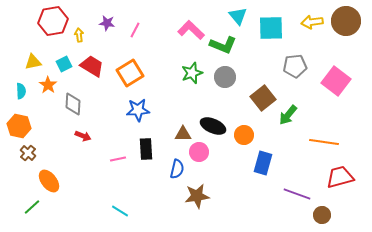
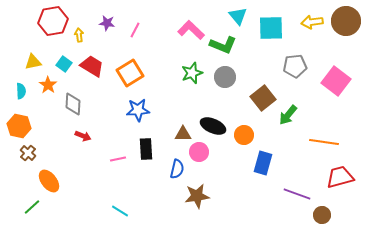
cyan square at (64, 64): rotated 28 degrees counterclockwise
